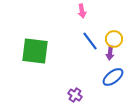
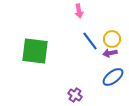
pink arrow: moved 3 px left
yellow circle: moved 2 px left
purple arrow: rotated 72 degrees clockwise
